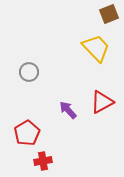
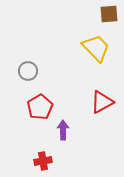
brown square: rotated 18 degrees clockwise
gray circle: moved 1 px left, 1 px up
purple arrow: moved 5 px left, 20 px down; rotated 42 degrees clockwise
red pentagon: moved 13 px right, 26 px up
